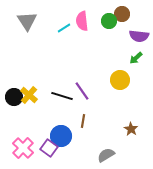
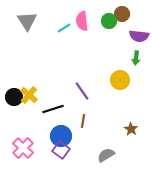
green arrow: rotated 40 degrees counterclockwise
black line: moved 9 px left, 13 px down; rotated 35 degrees counterclockwise
purple square: moved 12 px right, 2 px down
